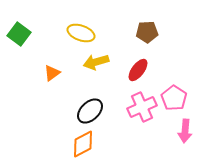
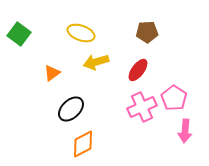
black ellipse: moved 19 px left, 2 px up
